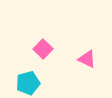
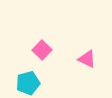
pink square: moved 1 px left, 1 px down
